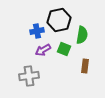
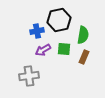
green semicircle: moved 1 px right
green square: rotated 16 degrees counterclockwise
brown rectangle: moved 1 px left, 9 px up; rotated 16 degrees clockwise
